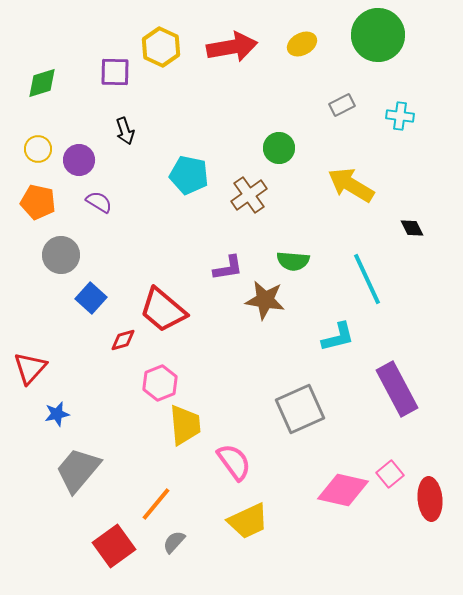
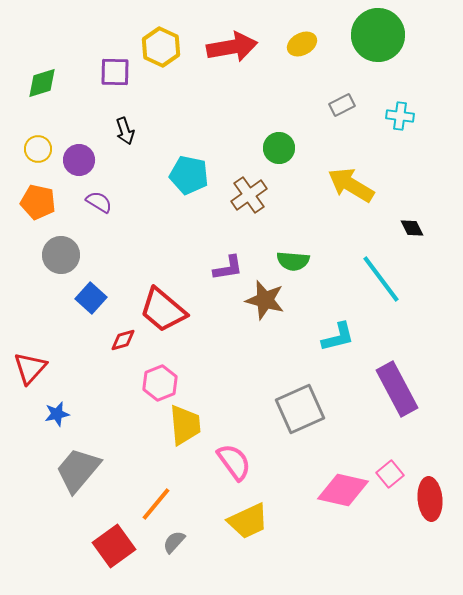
cyan line at (367, 279): moved 14 px right; rotated 12 degrees counterclockwise
brown star at (265, 300): rotated 6 degrees clockwise
